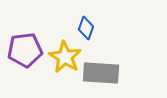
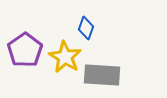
purple pentagon: rotated 28 degrees counterclockwise
gray rectangle: moved 1 px right, 2 px down
